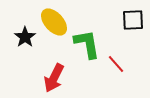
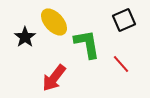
black square: moved 9 px left; rotated 20 degrees counterclockwise
red line: moved 5 px right
red arrow: rotated 12 degrees clockwise
